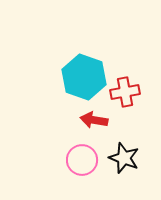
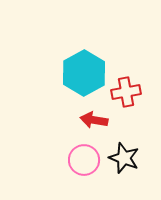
cyan hexagon: moved 4 px up; rotated 12 degrees clockwise
red cross: moved 1 px right
pink circle: moved 2 px right
